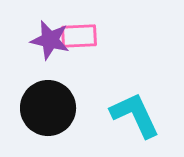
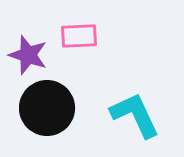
purple star: moved 22 px left, 15 px down; rotated 6 degrees clockwise
black circle: moved 1 px left
